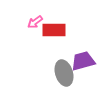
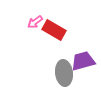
red rectangle: rotated 30 degrees clockwise
gray ellipse: rotated 10 degrees clockwise
